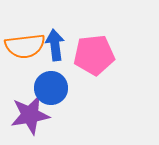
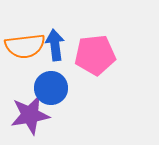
pink pentagon: moved 1 px right
